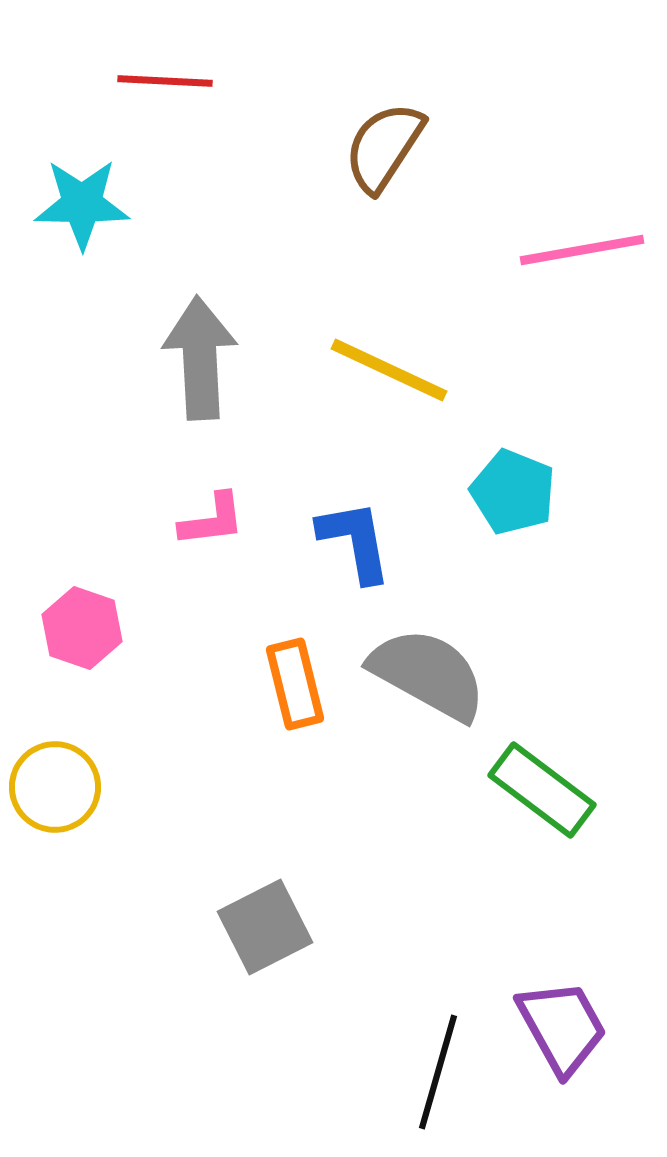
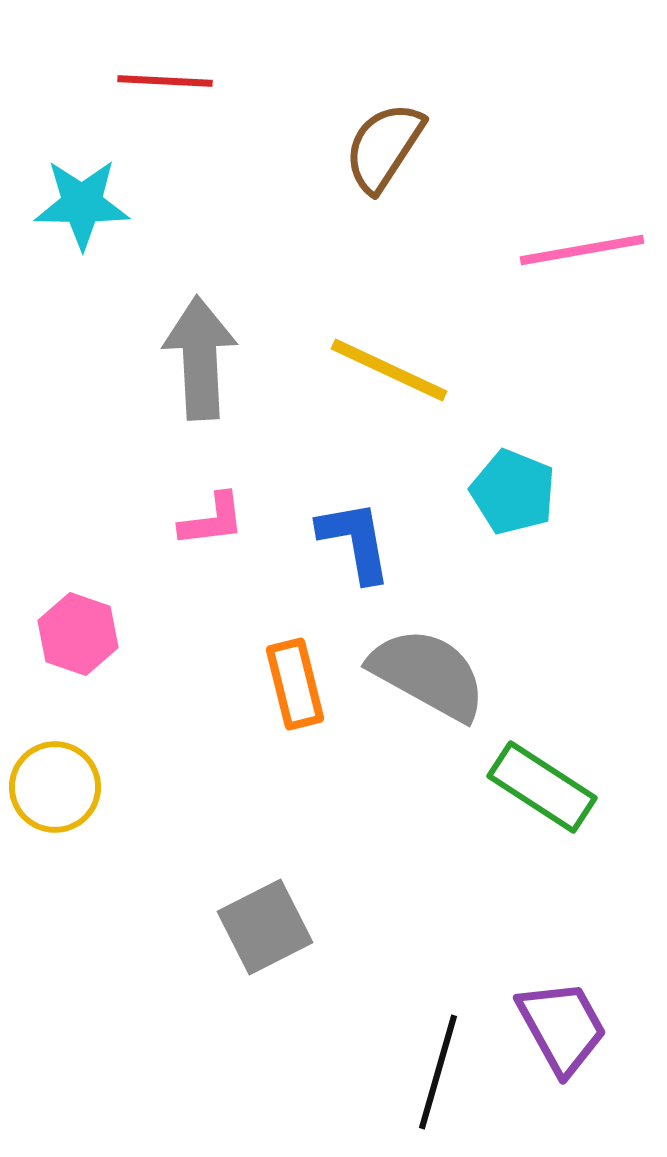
pink hexagon: moved 4 px left, 6 px down
green rectangle: moved 3 px up; rotated 4 degrees counterclockwise
